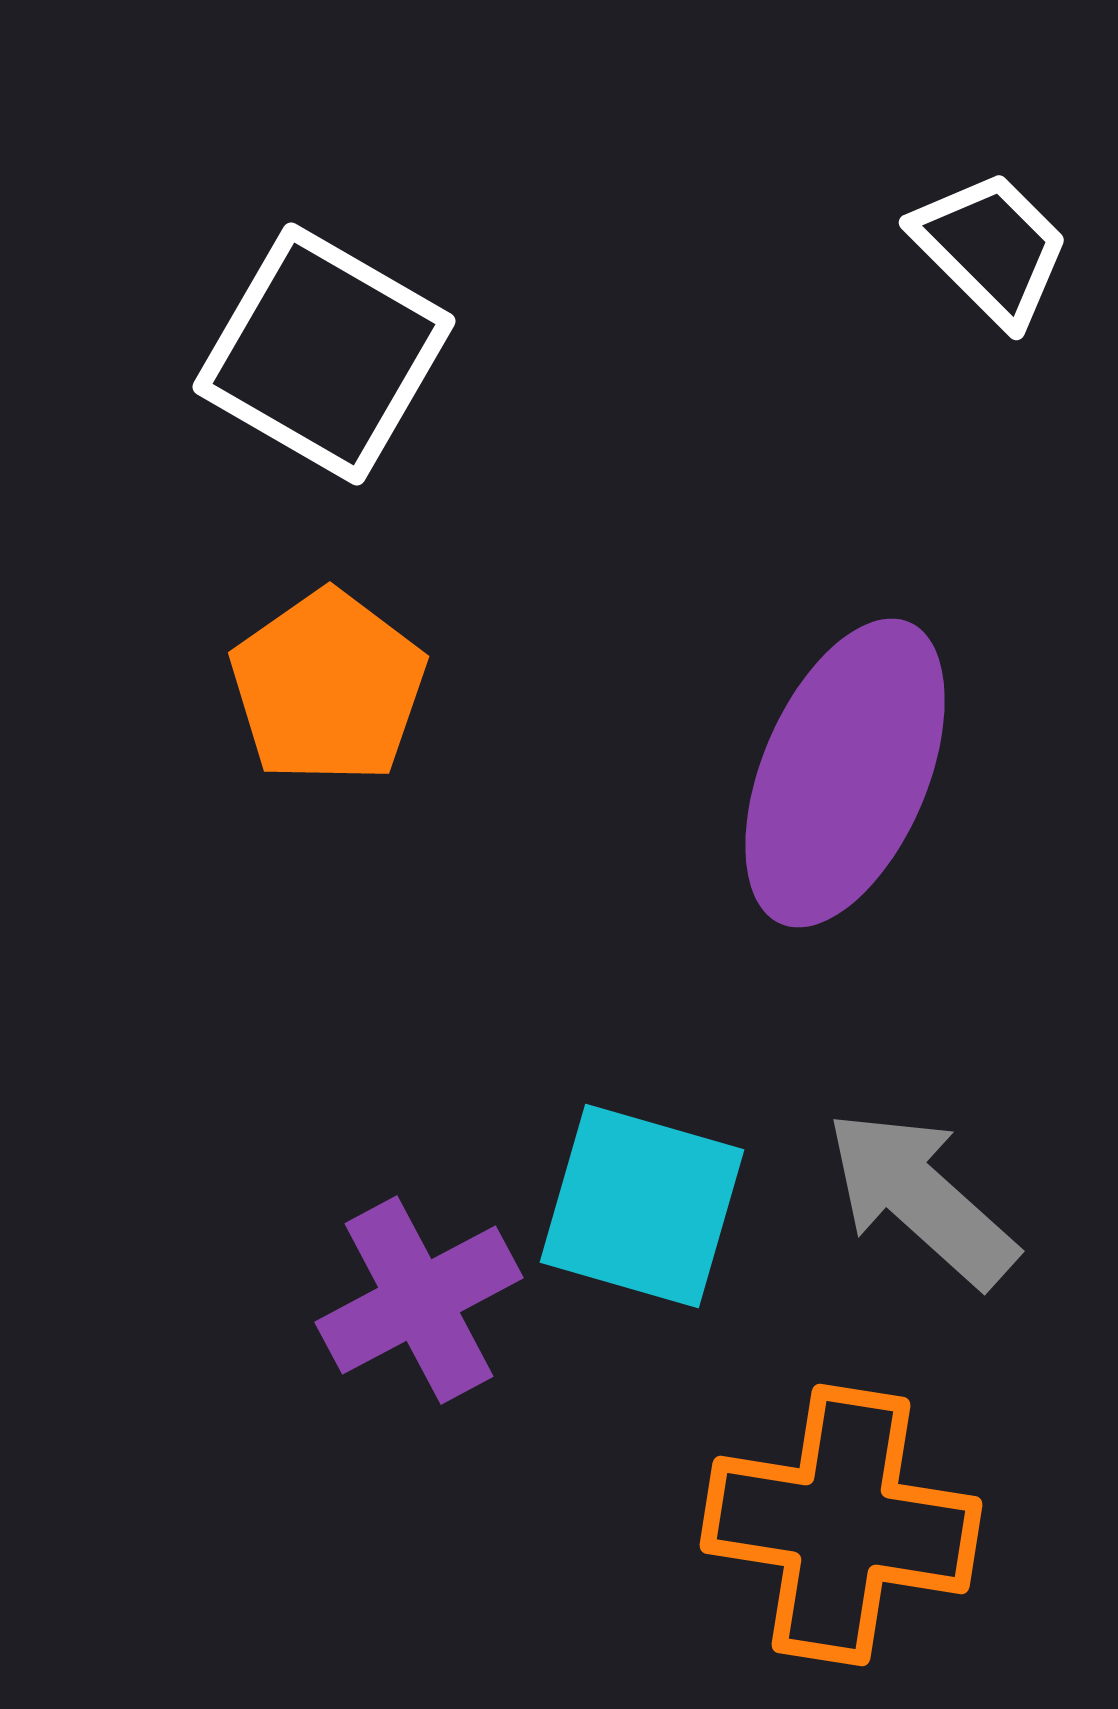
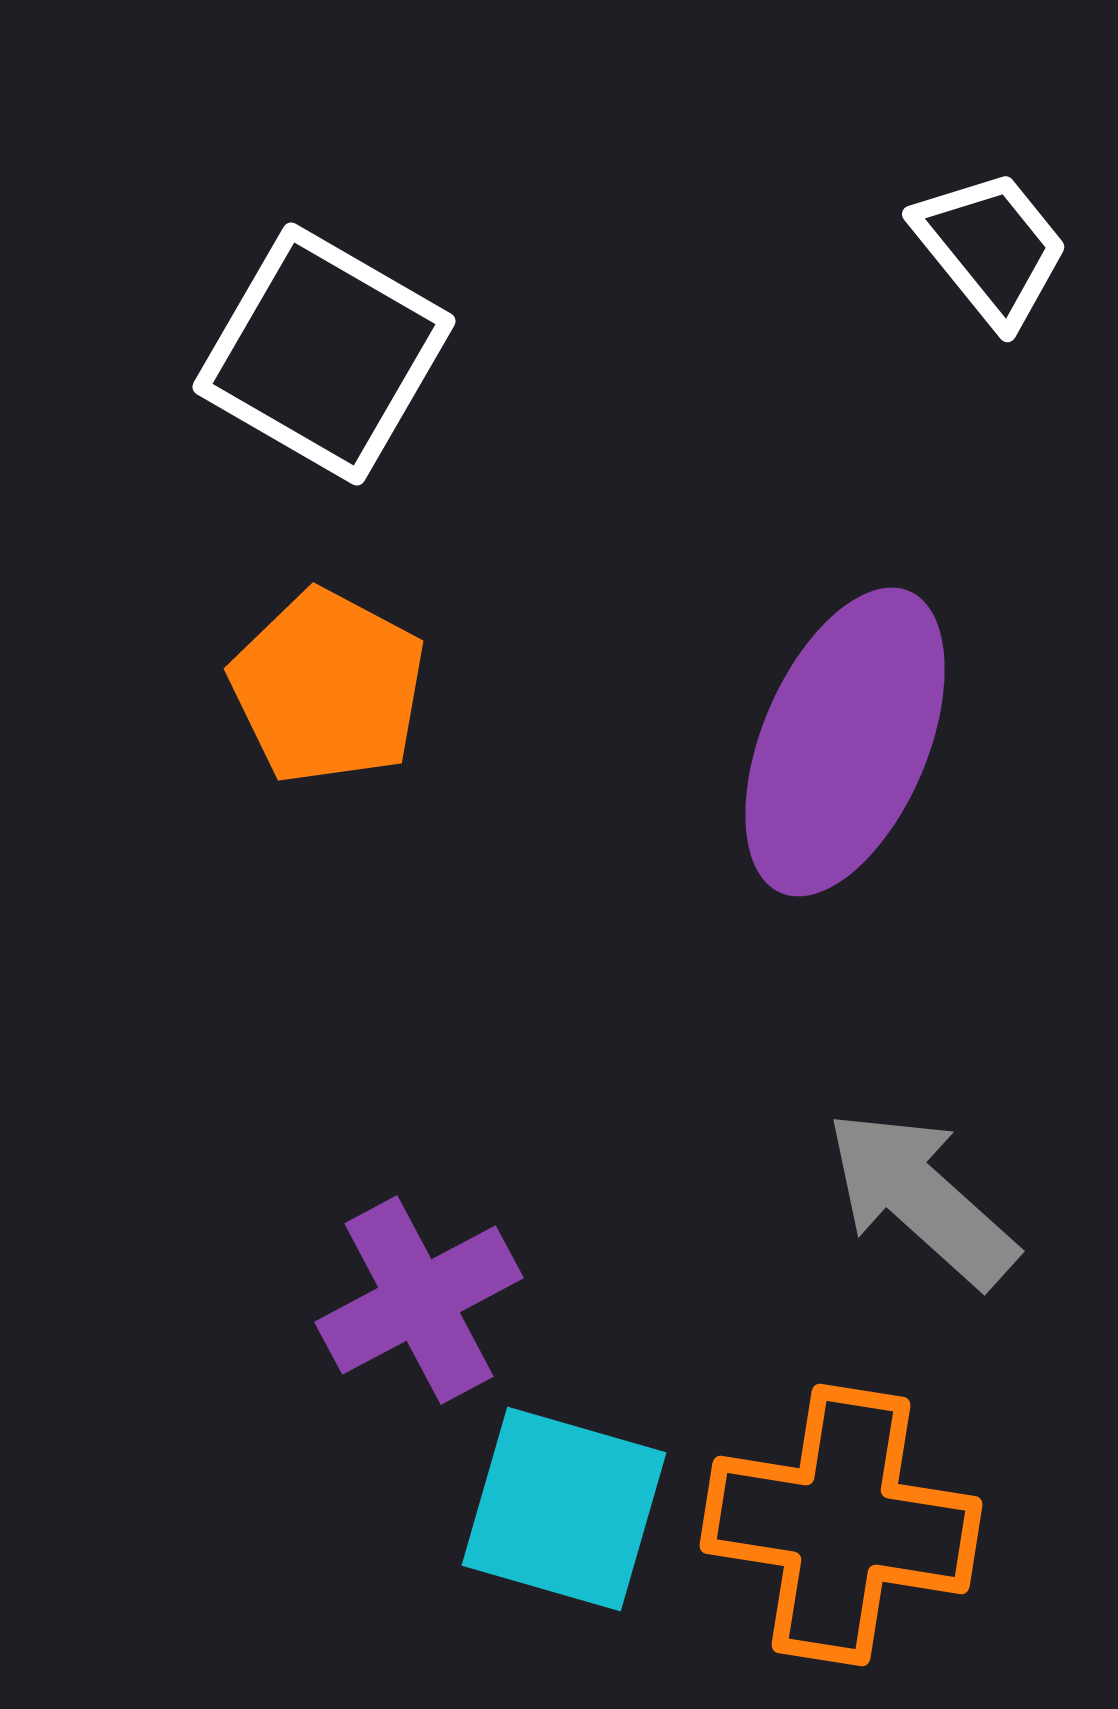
white trapezoid: rotated 6 degrees clockwise
orange pentagon: rotated 9 degrees counterclockwise
purple ellipse: moved 31 px up
cyan square: moved 78 px left, 303 px down
